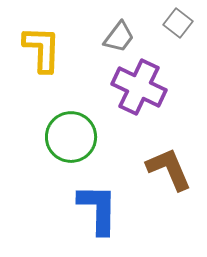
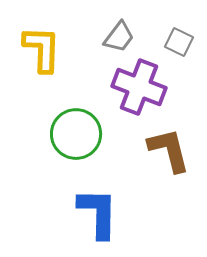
gray square: moved 1 px right, 19 px down; rotated 12 degrees counterclockwise
purple cross: rotated 4 degrees counterclockwise
green circle: moved 5 px right, 3 px up
brown L-shape: moved 19 px up; rotated 9 degrees clockwise
blue L-shape: moved 4 px down
